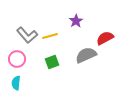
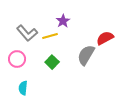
purple star: moved 13 px left
gray L-shape: moved 2 px up
gray semicircle: rotated 35 degrees counterclockwise
green square: rotated 24 degrees counterclockwise
cyan semicircle: moved 7 px right, 5 px down
